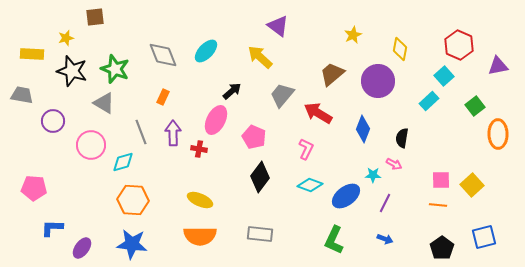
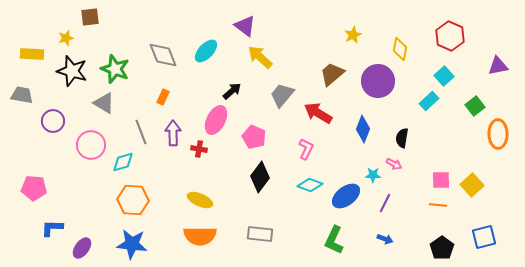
brown square at (95, 17): moved 5 px left
purple triangle at (278, 26): moved 33 px left
red hexagon at (459, 45): moved 9 px left, 9 px up
